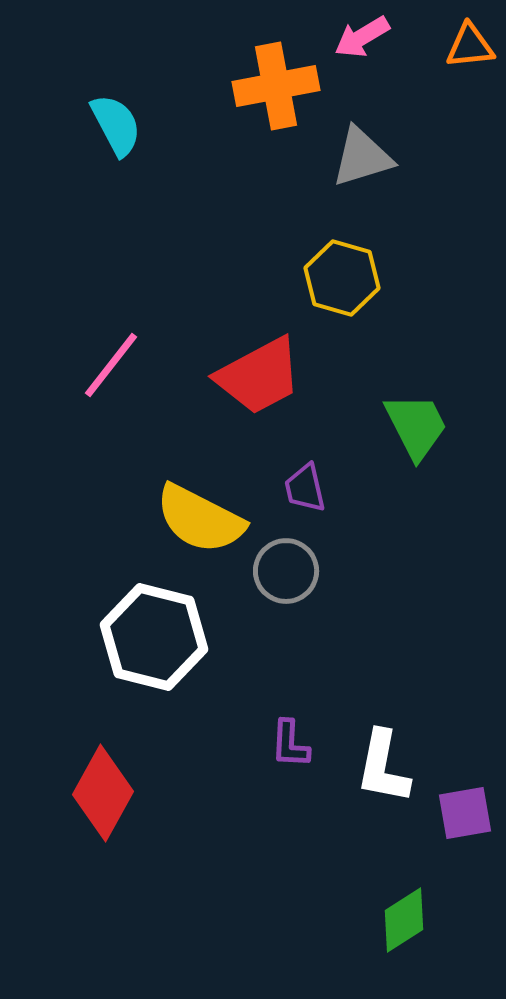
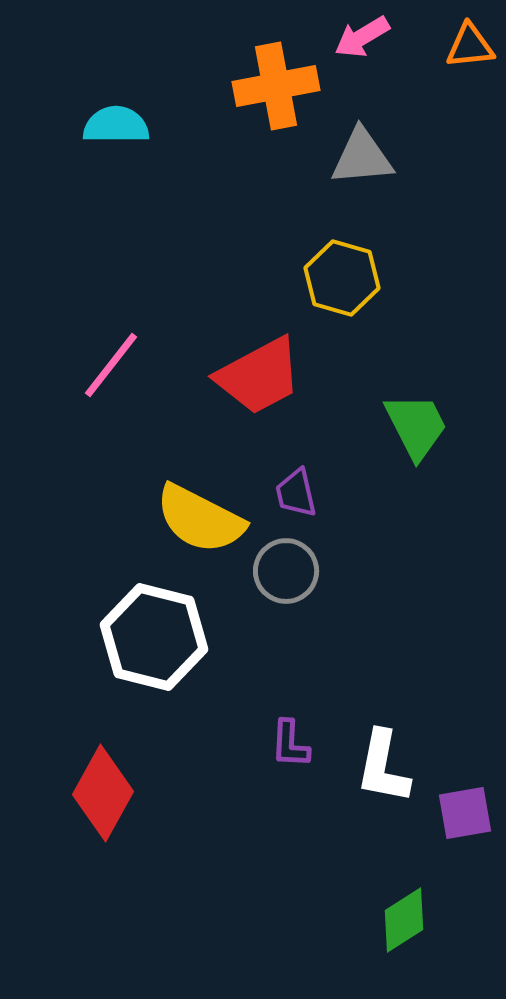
cyan semicircle: rotated 62 degrees counterclockwise
gray triangle: rotated 12 degrees clockwise
purple trapezoid: moved 9 px left, 5 px down
